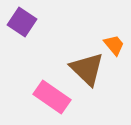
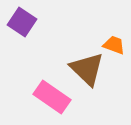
orange trapezoid: rotated 30 degrees counterclockwise
